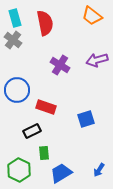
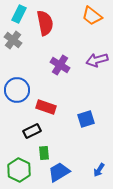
cyan rectangle: moved 4 px right, 4 px up; rotated 42 degrees clockwise
blue trapezoid: moved 2 px left, 1 px up
